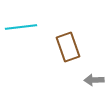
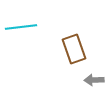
brown rectangle: moved 6 px right, 2 px down
